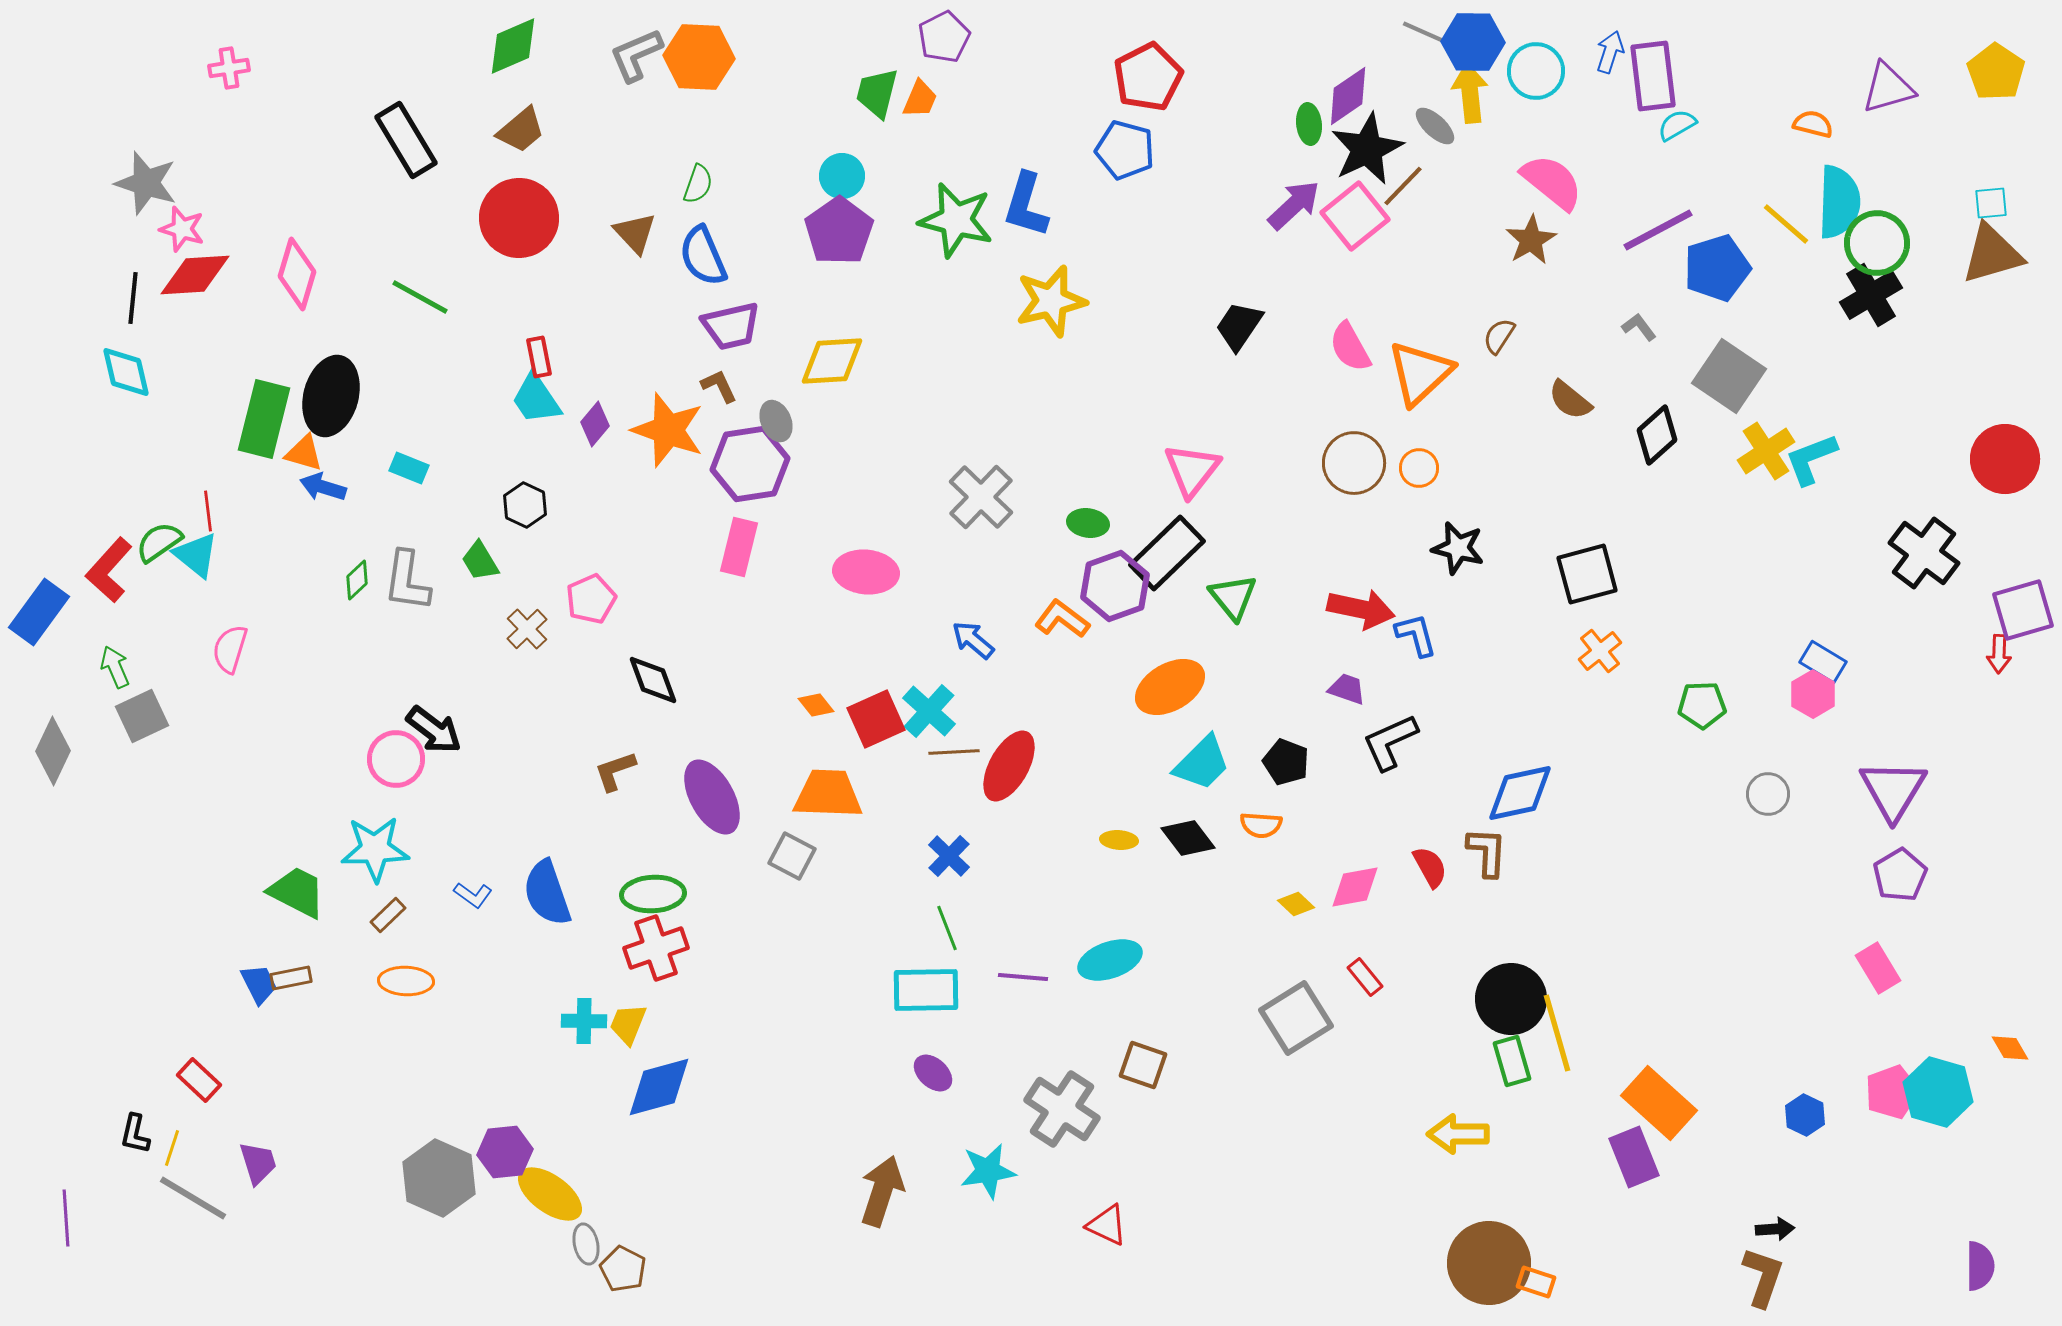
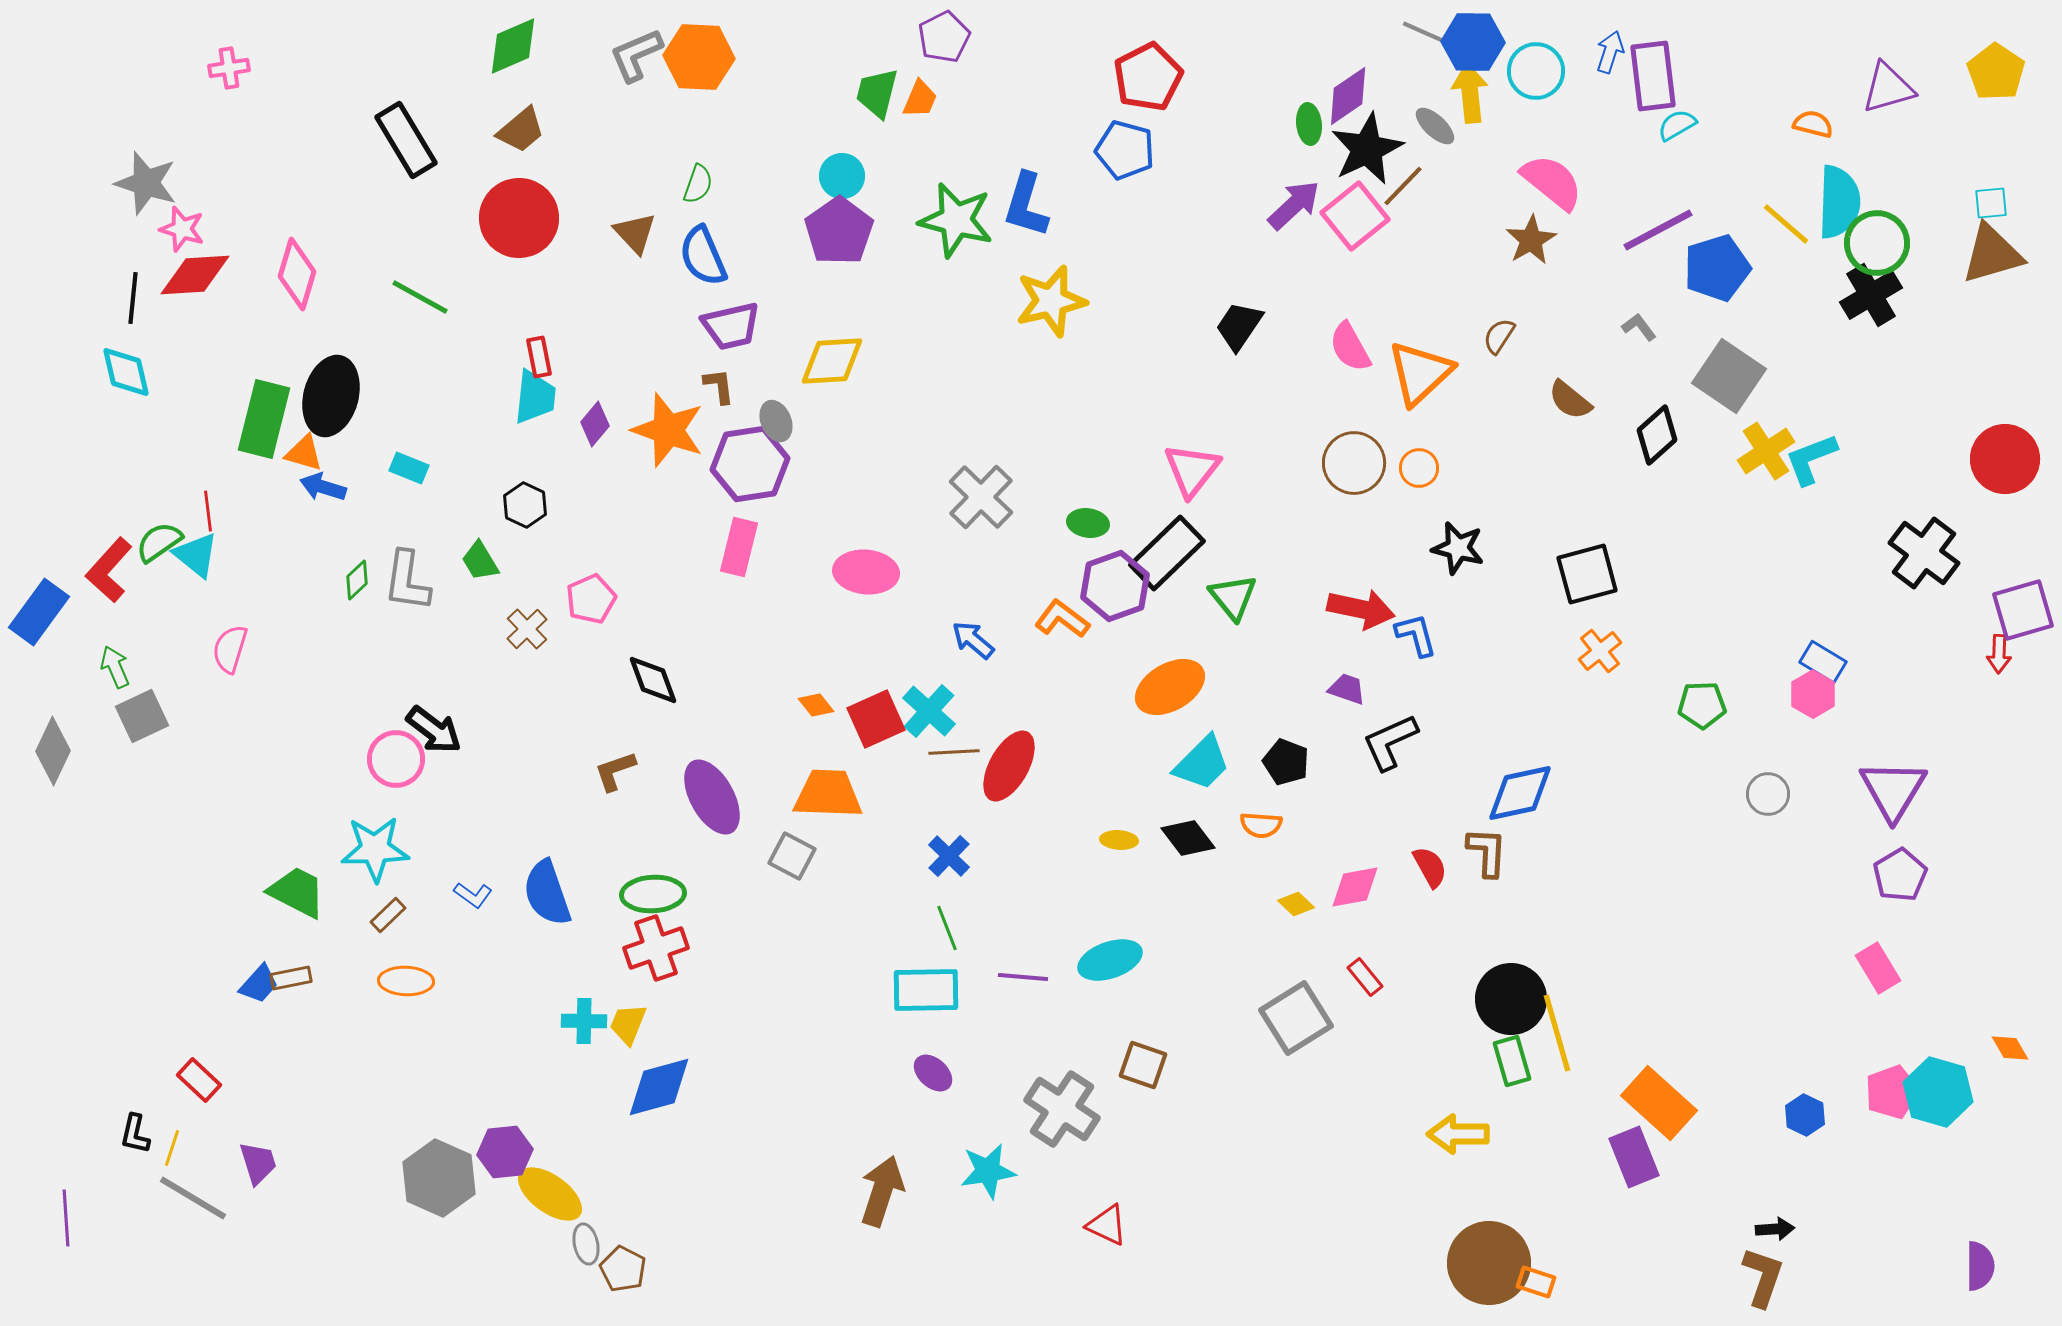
brown L-shape at (719, 386): rotated 18 degrees clockwise
cyan trapezoid at (536, 399): moved 1 px left, 2 px up; rotated 140 degrees counterclockwise
blue trapezoid at (259, 984): rotated 69 degrees clockwise
